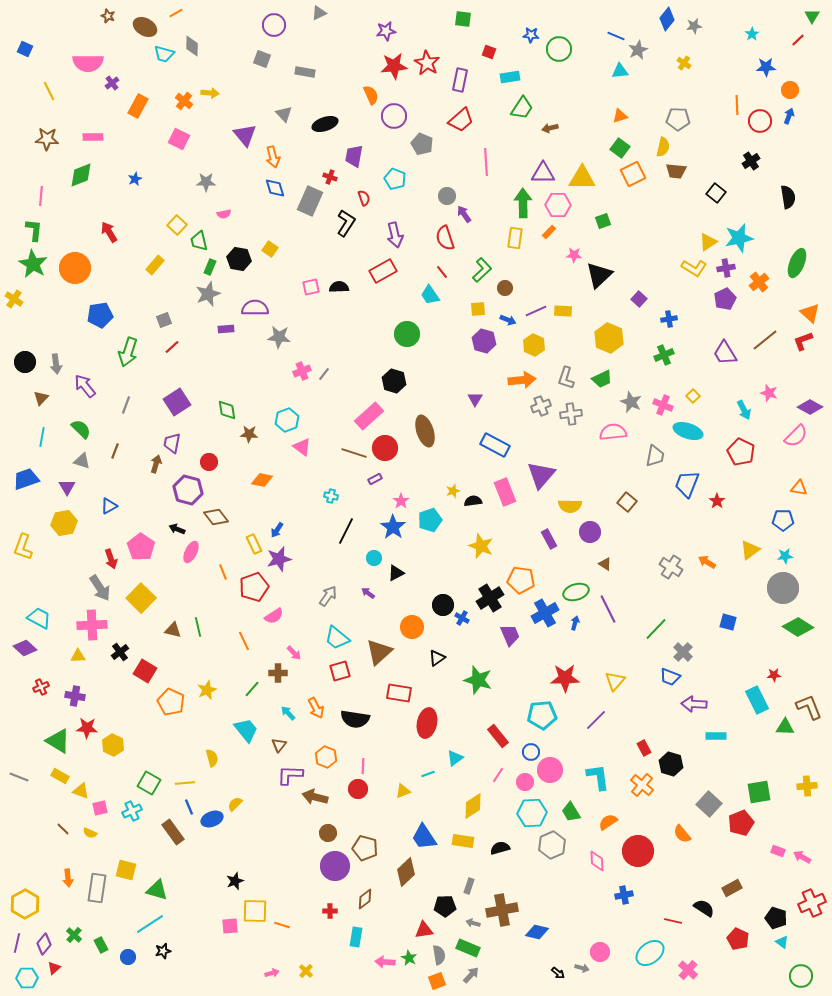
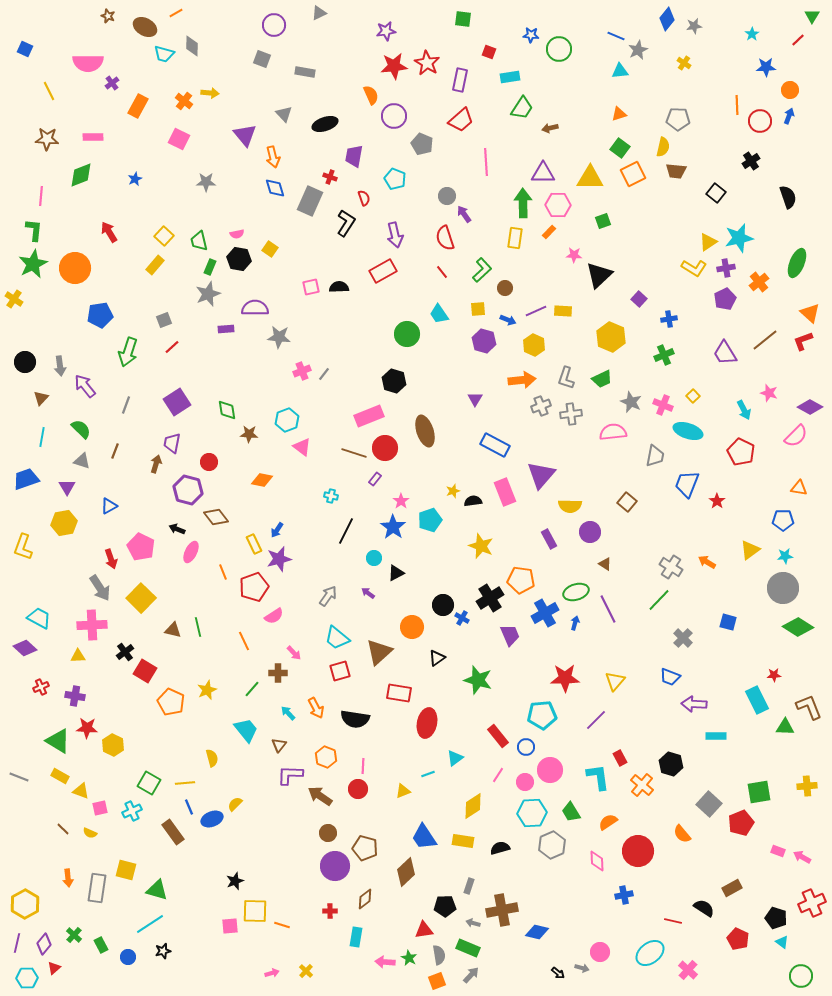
orange triangle at (620, 116): moved 1 px left, 2 px up
yellow triangle at (582, 178): moved 8 px right
black semicircle at (788, 197): rotated 10 degrees counterclockwise
pink semicircle at (224, 214): moved 13 px right, 20 px down
yellow square at (177, 225): moved 13 px left, 11 px down
green star at (33, 264): rotated 16 degrees clockwise
cyan trapezoid at (430, 295): moved 9 px right, 19 px down
yellow hexagon at (609, 338): moved 2 px right, 1 px up
gray arrow at (56, 364): moved 4 px right, 2 px down
pink rectangle at (369, 416): rotated 20 degrees clockwise
purple rectangle at (375, 479): rotated 24 degrees counterclockwise
pink pentagon at (141, 547): rotated 8 degrees counterclockwise
green line at (656, 629): moved 3 px right, 29 px up
black cross at (120, 652): moved 5 px right
gray cross at (683, 652): moved 14 px up
red rectangle at (644, 748): moved 24 px left, 10 px down
blue circle at (531, 752): moved 5 px left, 5 px up
brown arrow at (315, 797): moved 5 px right, 1 px up; rotated 20 degrees clockwise
